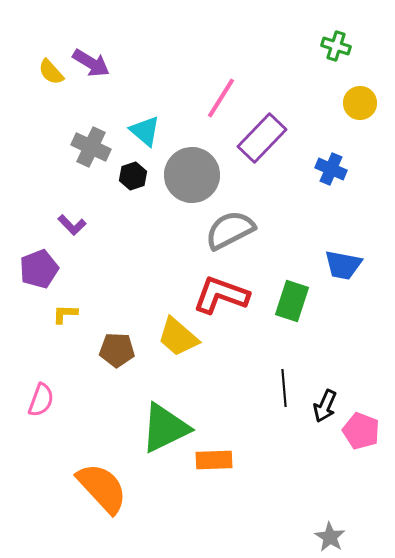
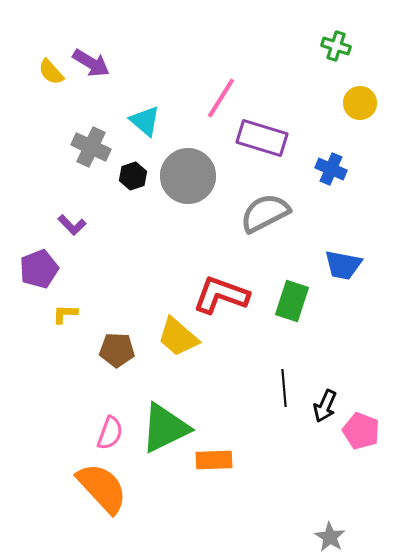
cyan triangle: moved 10 px up
purple rectangle: rotated 63 degrees clockwise
gray circle: moved 4 px left, 1 px down
gray semicircle: moved 35 px right, 17 px up
pink semicircle: moved 69 px right, 33 px down
